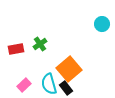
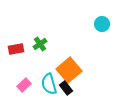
orange square: moved 1 px down
